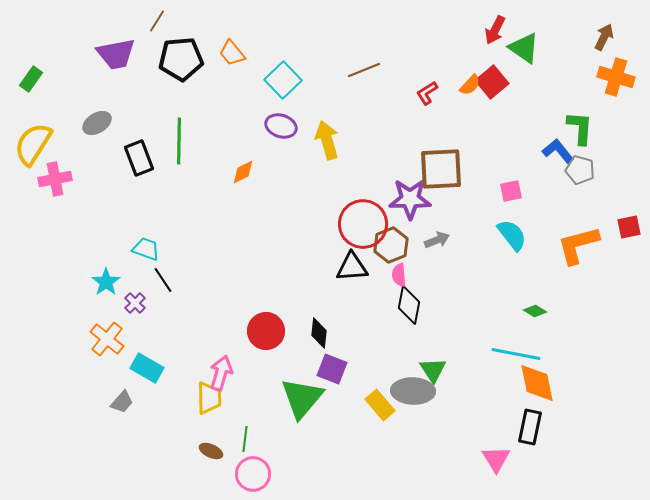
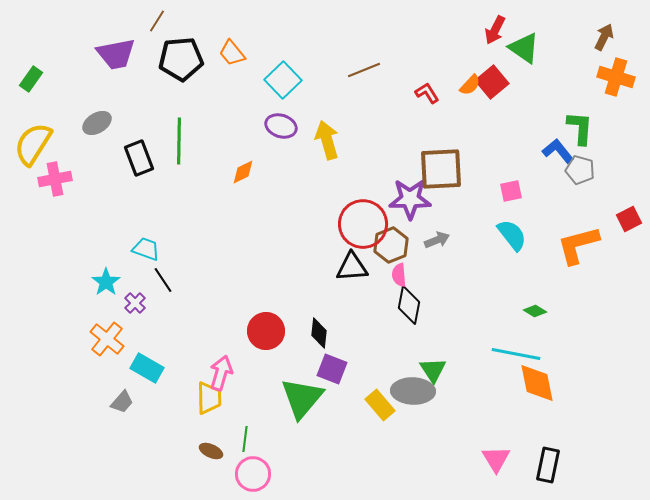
red L-shape at (427, 93): rotated 90 degrees clockwise
red square at (629, 227): moved 8 px up; rotated 15 degrees counterclockwise
black rectangle at (530, 427): moved 18 px right, 38 px down
